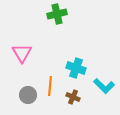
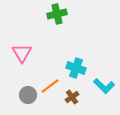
orange line: rotated 48 degrees clockwise
brown cross: moved 1 px left; rotated 32 degrees clockwise
